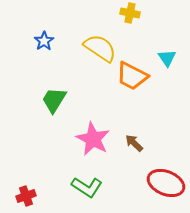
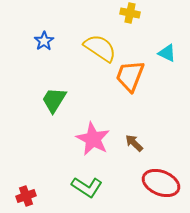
cyan triangle: moved 5 px up; rotated 30 degrees counterclockwise
orange trapezoid: moved 2 px left; rotated 84 degrees clockwise
red ellipse: moved 5 px left
